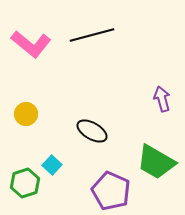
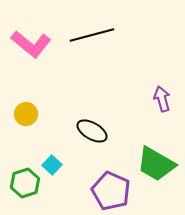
green trapezoid: moved 2 px down
